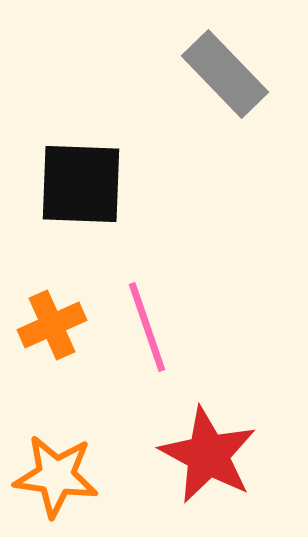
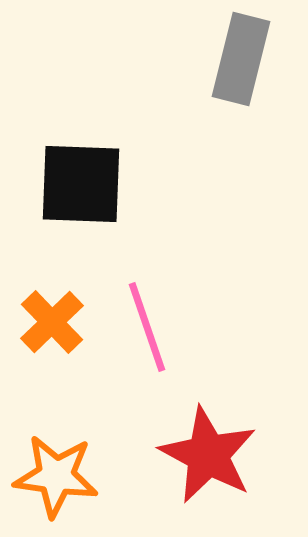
gray rectangle: moved 16 px right, 15 px up; rotated 58 degrees clockwise
orange cross: moved 3 px up; rotated 20 degrees counterclockwise
